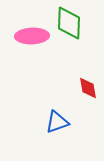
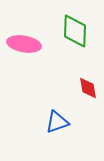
green diamond: moved 6 px right, 8 px down
pink ellipse: moved 8 px left, 8 px down; rotated 12 degrees clockwise
